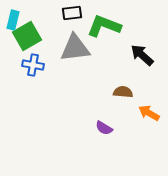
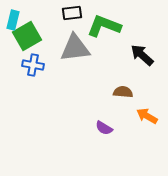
orange arrow: moved 2 px left, 3 px down
